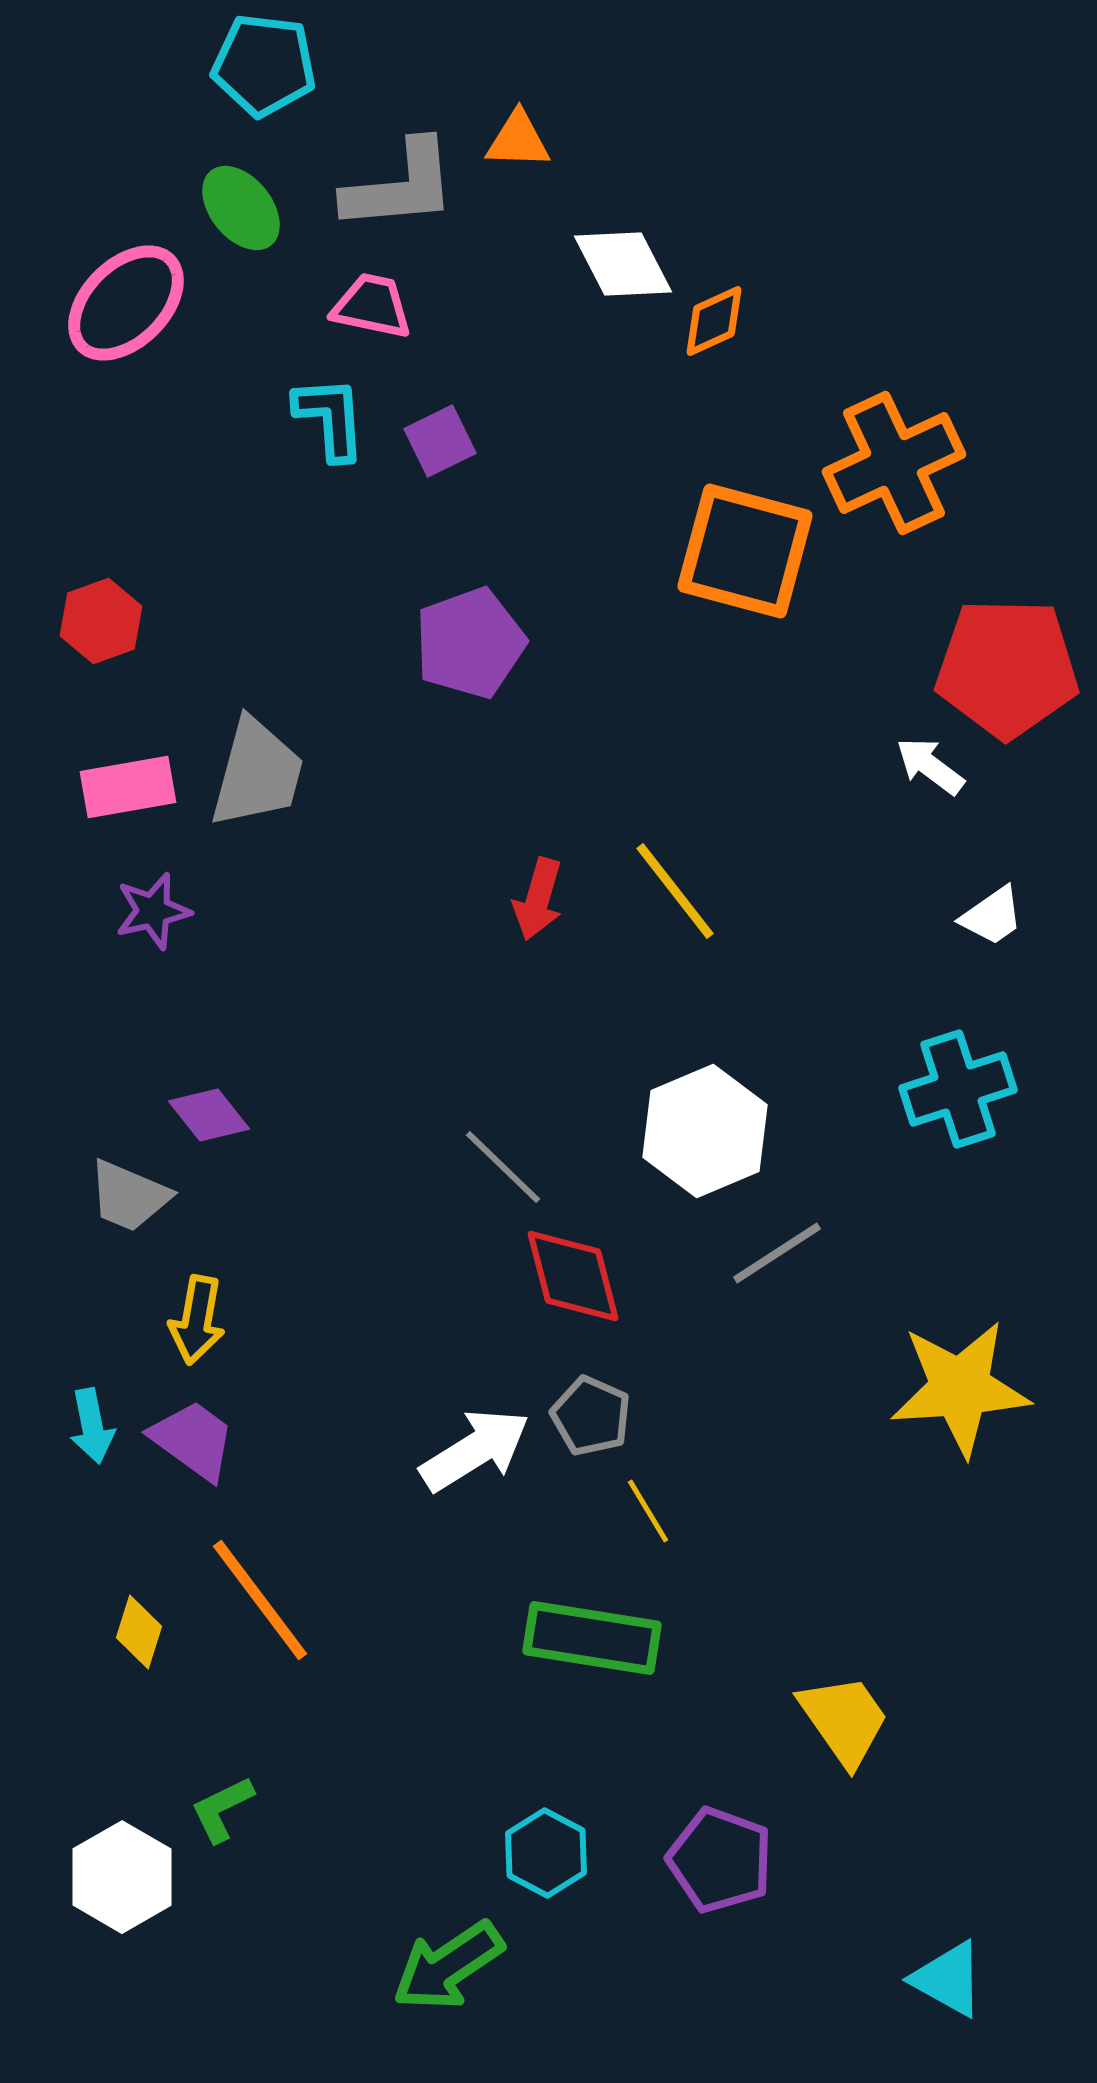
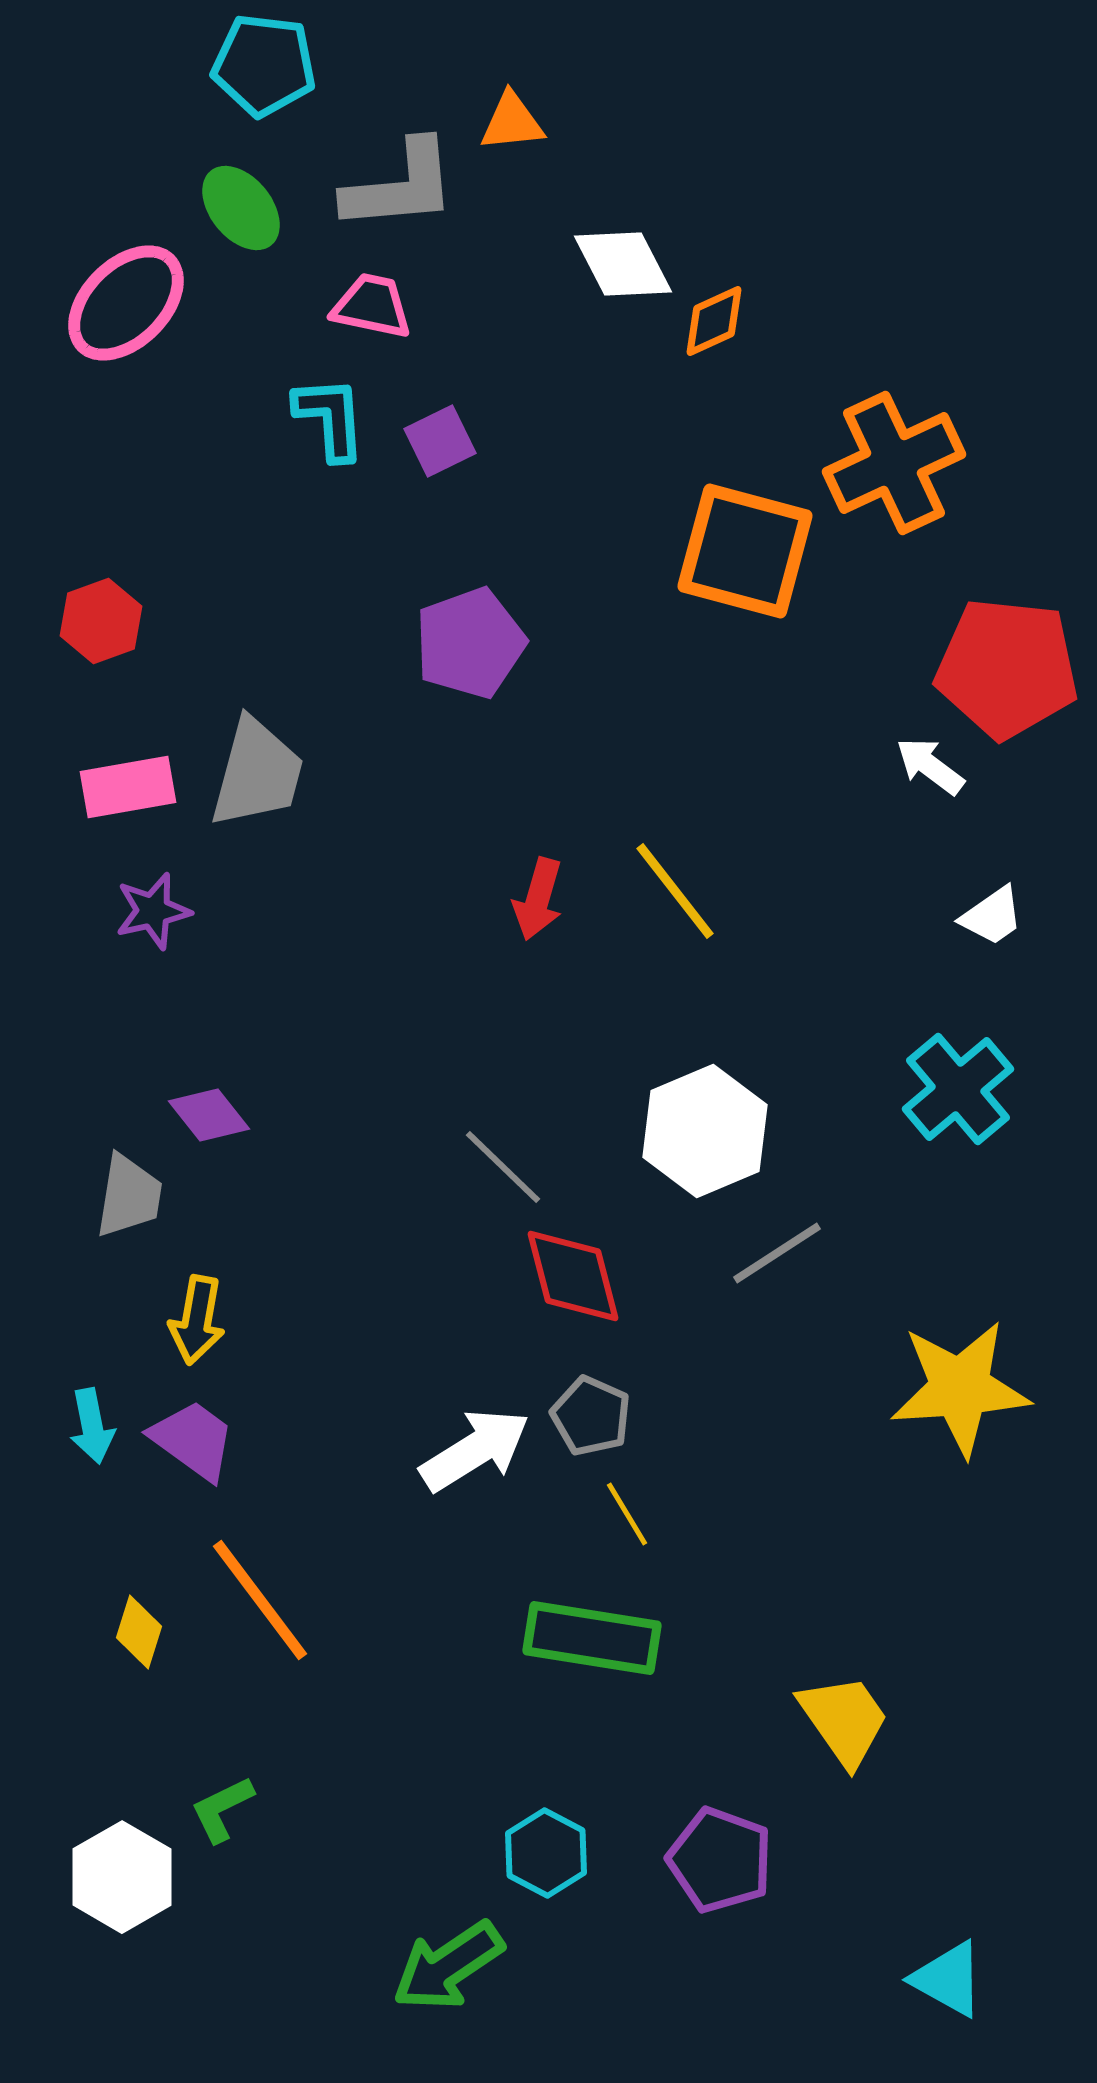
orange triangle at (518, 140): moved 6 px left, 18 px up; rotated 8 degrees counterclockwise
red pentagon at (1007, 668): rotated 5 degrees clockwise
cyan cross at (958, 1089): rotated 22 degrees counterclockwise
gray trapezoid at (129, 1196): rotated 104 degrees counterclockwise
yellow line at (648, 1511): moved 21 px left, 3 px down
